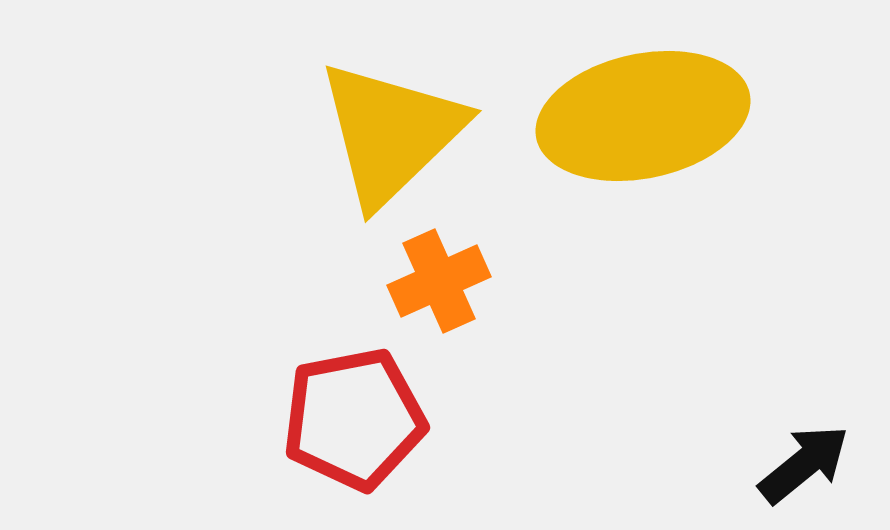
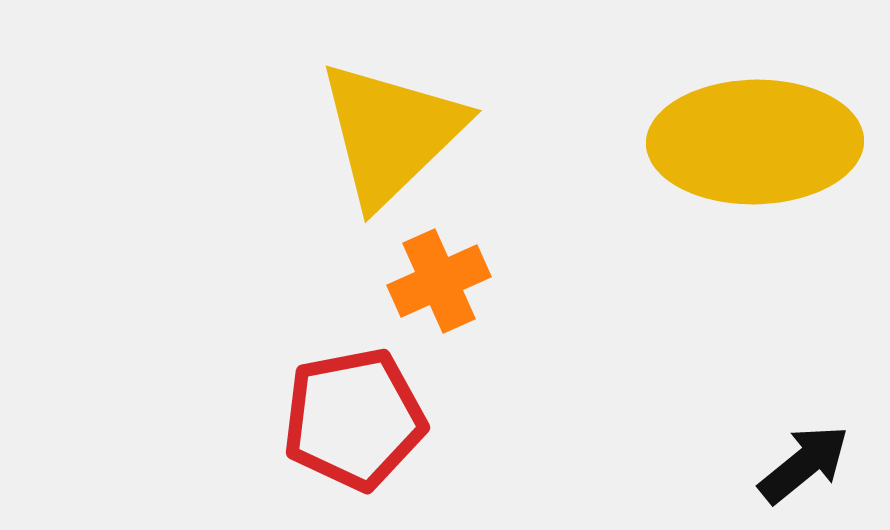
yellow ellipse: moved 112 px right, 26 px down; rotated 11 degrees clockwise
